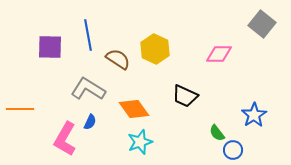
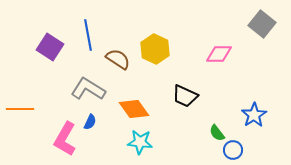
purple square: rotated 32 degrees clockwise
cyan star: rotated 25 degrees clockwise
